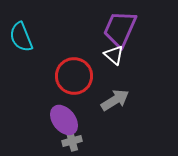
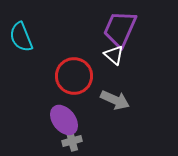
gray arrow: rotated 56 degrees clockwise
